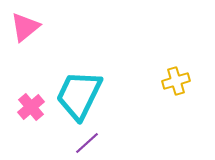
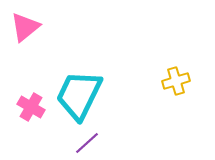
pink cross: rotated 20 degrees counterclockwise
